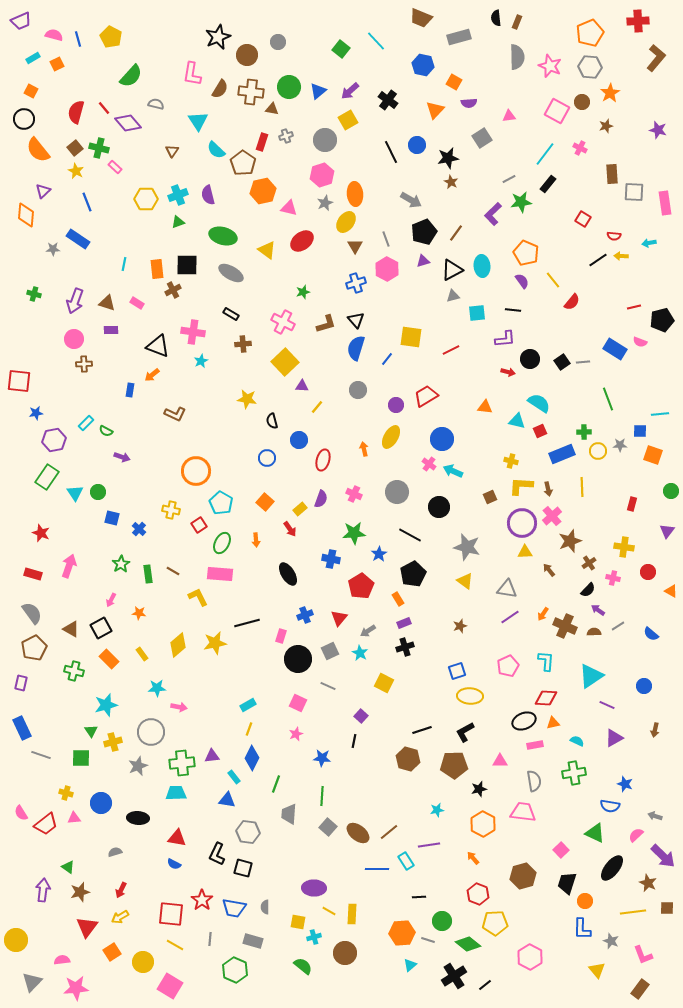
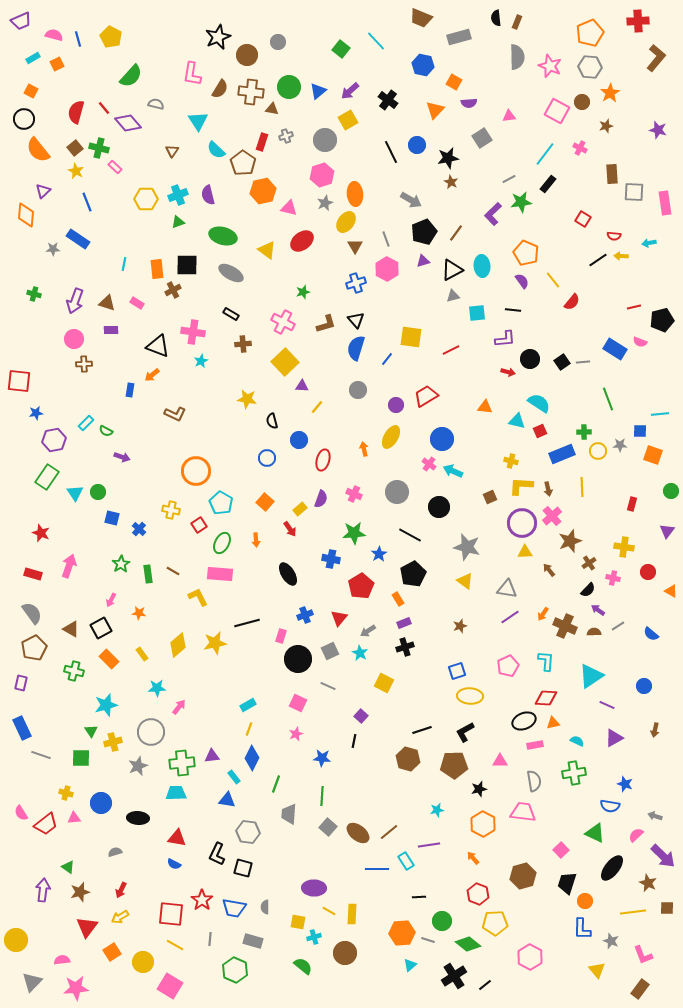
pink arrow at (179, 707): rotated 63 degrees counterclockwise
